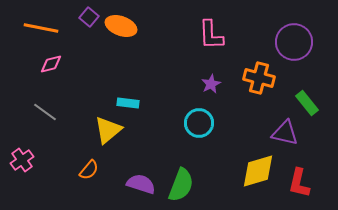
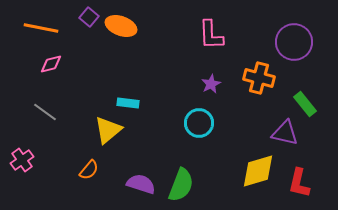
green rectangle: moved 2 px left, 1 px down
